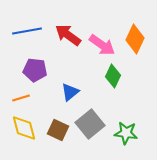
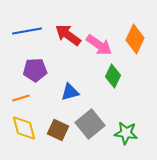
pink arrow: moved 3 px left
purple pentagon: rotated 10 degrees counterclockwise
blue triangle: rotated 24 degrees clockwise
